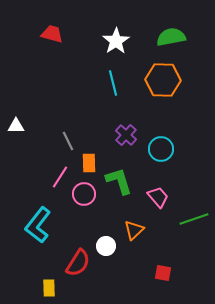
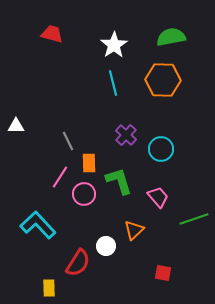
white star: moved 2 px left, 4 px down
cyan L-shape: rotated 99 degrees clockwise
